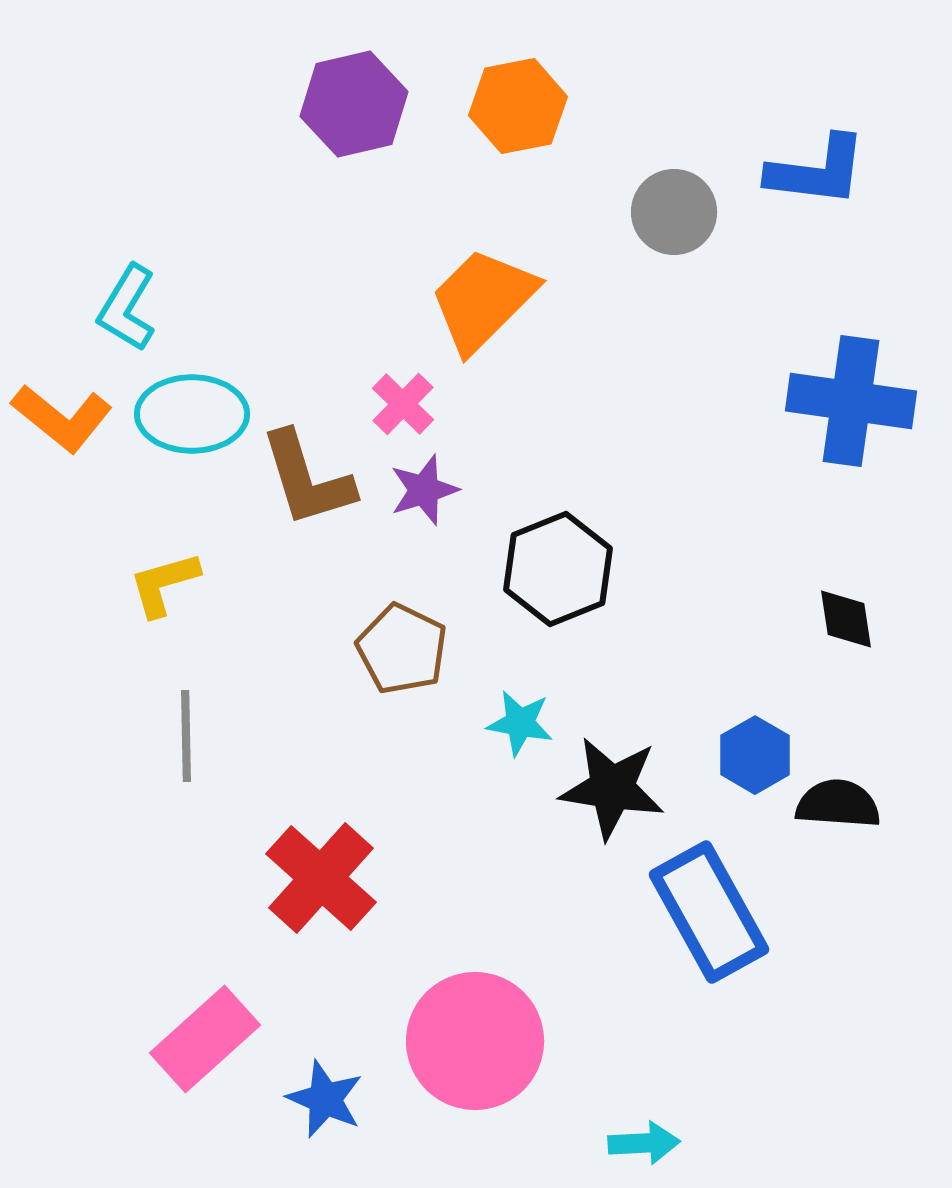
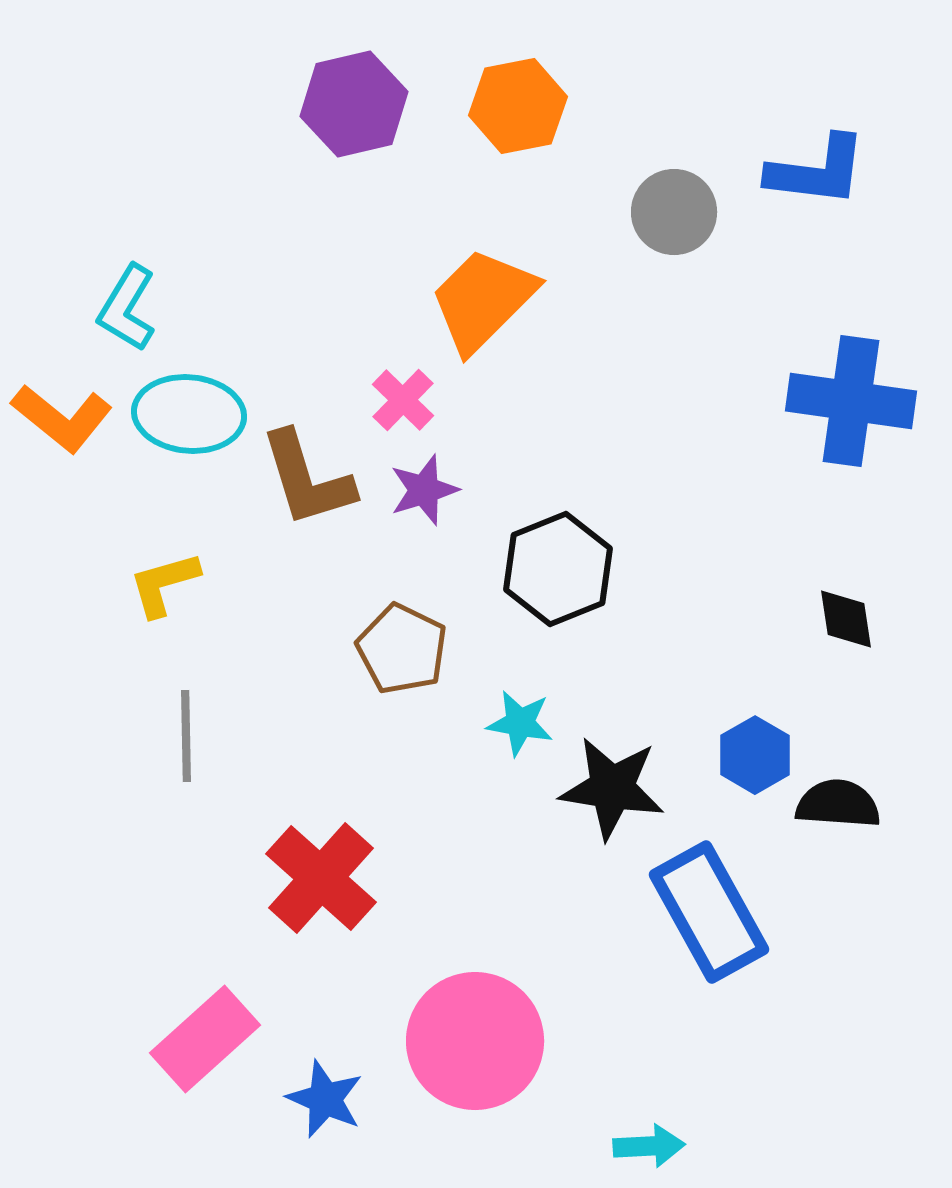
pink cross: moved 4 px up
cyan ellipse: moved 3 px left; rotated 5 degrees clockwise
cyan arrow: moved 5 px right, 3 px down
